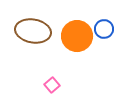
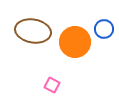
orange circle: moved 2 px left, 6 px down
pink square: rotated 21 degrees counterclockwise
